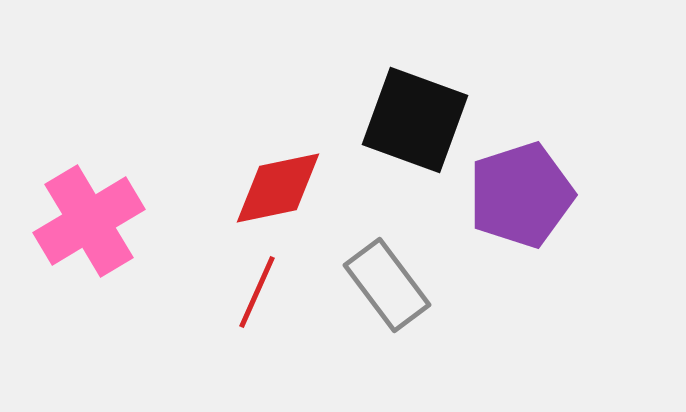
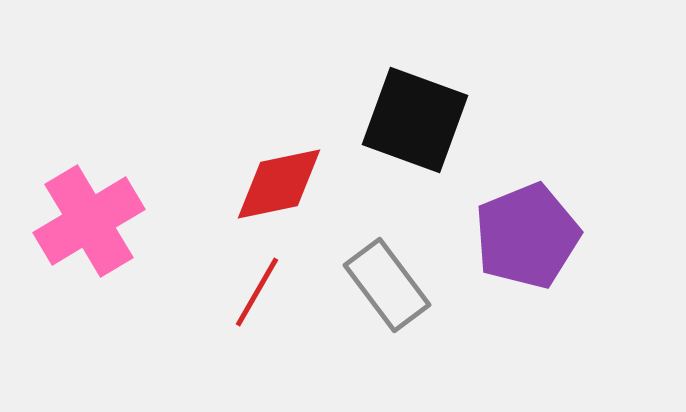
red diamond: moved 1 px right, 4 px up
purple pentagon: moved 6 px right, 41 px down; rotated 4 degrees counterclockwise
red line: rotated 6 degrees clockwise
